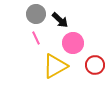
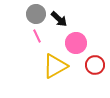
black arrow: moved 1 px left, 1 px up
pink line: moved 1 px right, 2 px up
pink circle: moved 3 px right
